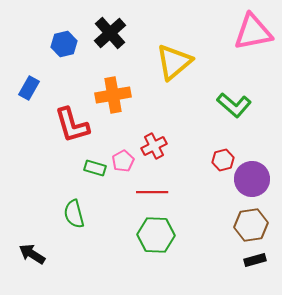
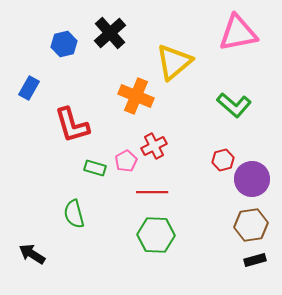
pink triangle: moved 15 px left, 1 px down
orange cross: moved 23 px right, 1 px down; rotated 32 degrees clockwise
pink pentagon: moved 3 px right
